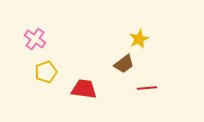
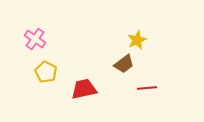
yellow star: moved 2 px left, 1 px down
yellow pentagon: rotated 25 degrees counterclockwise
red trapezoid: rotated 20 degrees counterclockwise
